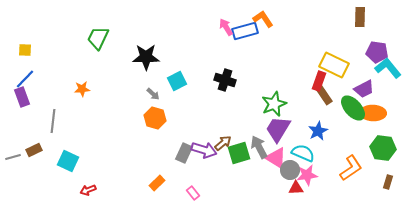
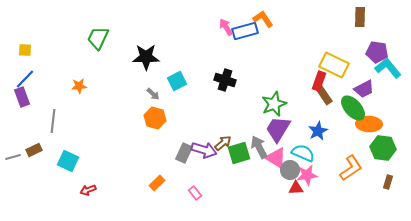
orange star at (82, 89): moved 3 px left, 3 px up
orange ellipse at (373, 113): moved 4 px left, 11 px down
pink rectangle at (193, 193): moved 2 px right
